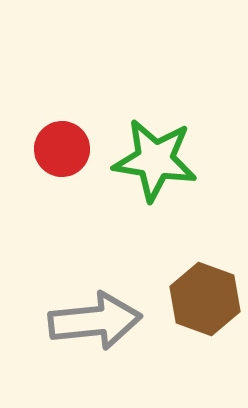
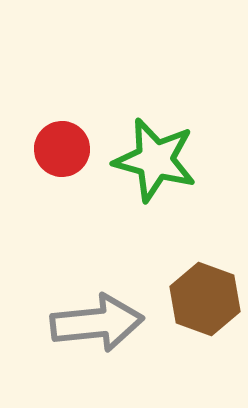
green star: rotated 6 degrees clockwise
gray arrow: moved 2 px right, 2 px down
